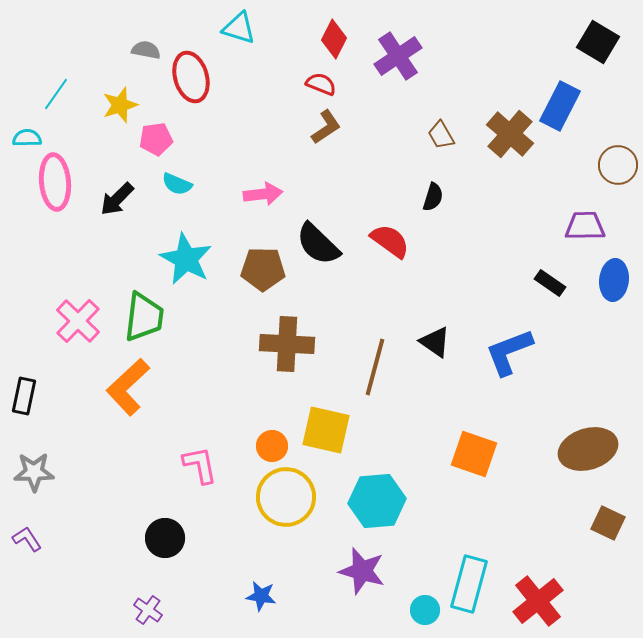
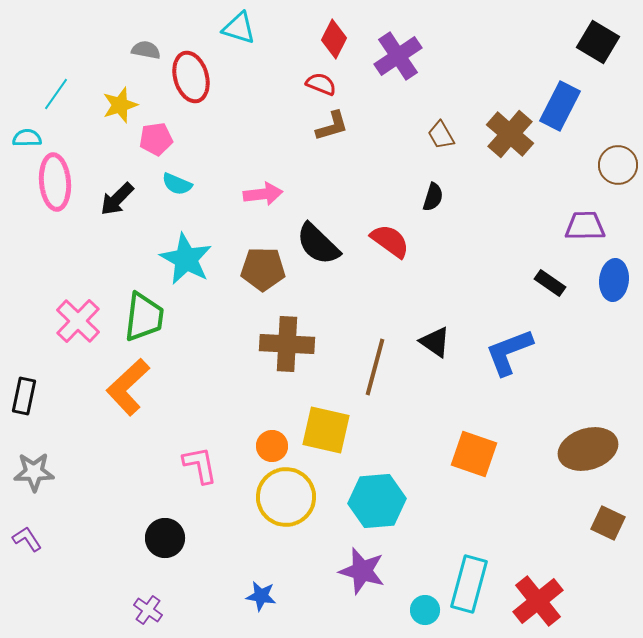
brown L-shape at (326, 127): moved 6 px right, 1 px up; rotated 18 degrees clockwise
